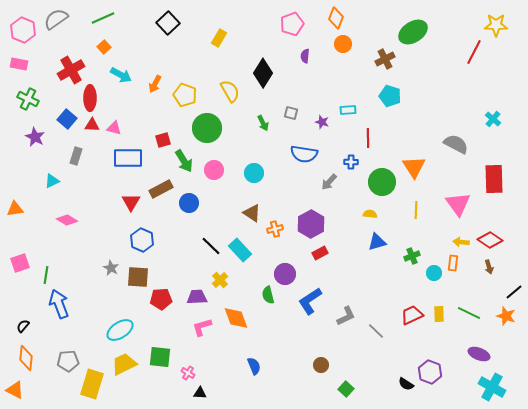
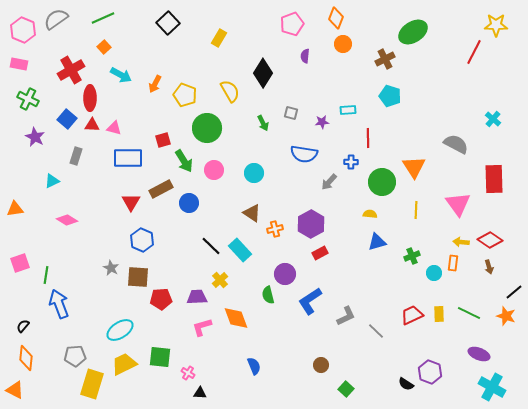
purple star at (322, 122): rotated 24 degrees counterclockwise
gray pentagon at (68, 361): moved 7 px right, 5 px up
